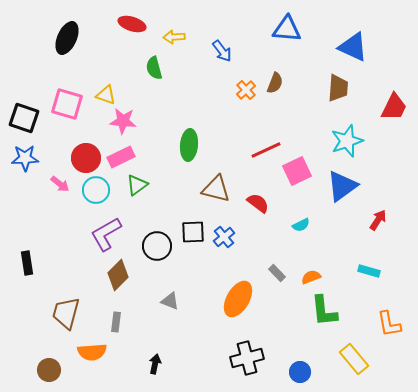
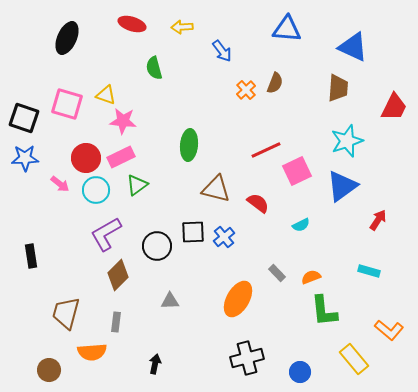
yellow arrow at (174, 37): moved 8 px right, 10 px up
black rectangle at (27, 263): moved 4 px right, 7 px up
gray triangle at (170, 301): rotated 24 degrees counterclockwise
orange L-shape at (389, 324): moved 6 px down; rotated 40 degrees counterclockwise
